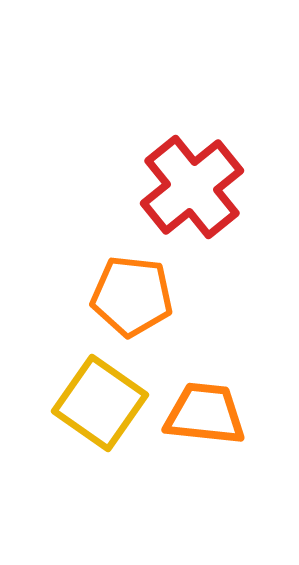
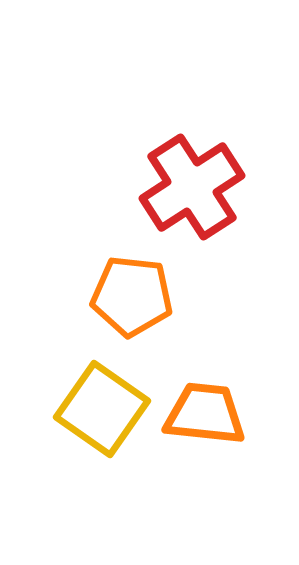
red cross: rotated 6 degrees clockwise
yellow square: moved 2 px right, 6 px down
